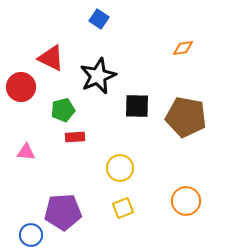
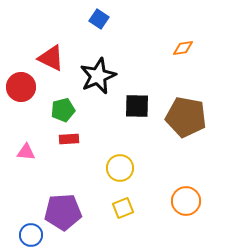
red rectangle: moved 6 px left, 2 px down
